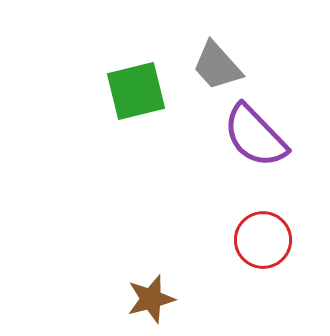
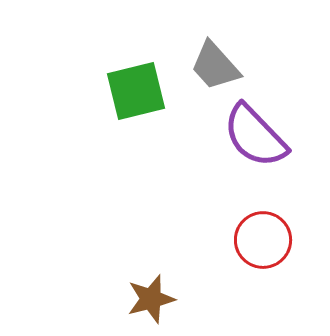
gray trapezoid: moved 2 px left
